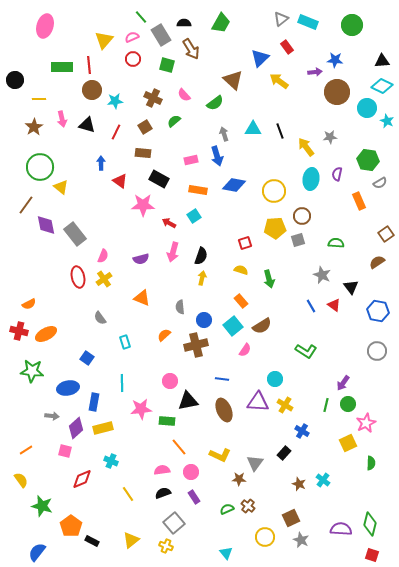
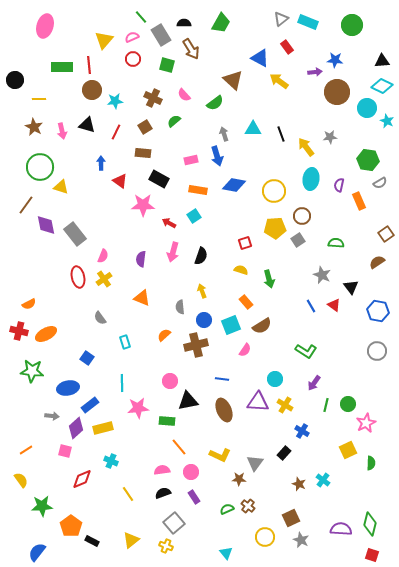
blue triangle at (260, 58): rotated 48 degrees counterclockwise
pink arrow at (62, 119): moved 12 px down
brown star at (34, 127): rotated 12 degrees counterclockwise
black line at (280, 131): moved 1 px right, 3 px down
purple semicircle at (337, 174): moved 2 px right, 11 px down
yellow triangle at (61, 187): rotated 21 degrees counterclockwise
gray square at (298, 240): rotated 16 degrees counterclockwise
purple semicircle at (141, 259): rotated 112 degrees clockwise
yellow arrow at (202, 278): moved 13 px down; rotated 32 degrees counterclockwise
orange rectangle at (241, 301): moved 5 px right, 1 px down
cyan square at (233, 326): moved 2 px left, 1 px up; rotated 18 degrees clockwise
purple arrow at (343, 383): moved 29 px left
blue rectangle at (94, 402): moved 4 px left, 3 px down; rotated 42 degrees clockwise
pink star at (141, 409): moved 3 px left, 1 px up
yellow square at (348, 443): moved 7 px down
green star at (42, 506): rotated 20 degrees counterclockwise
